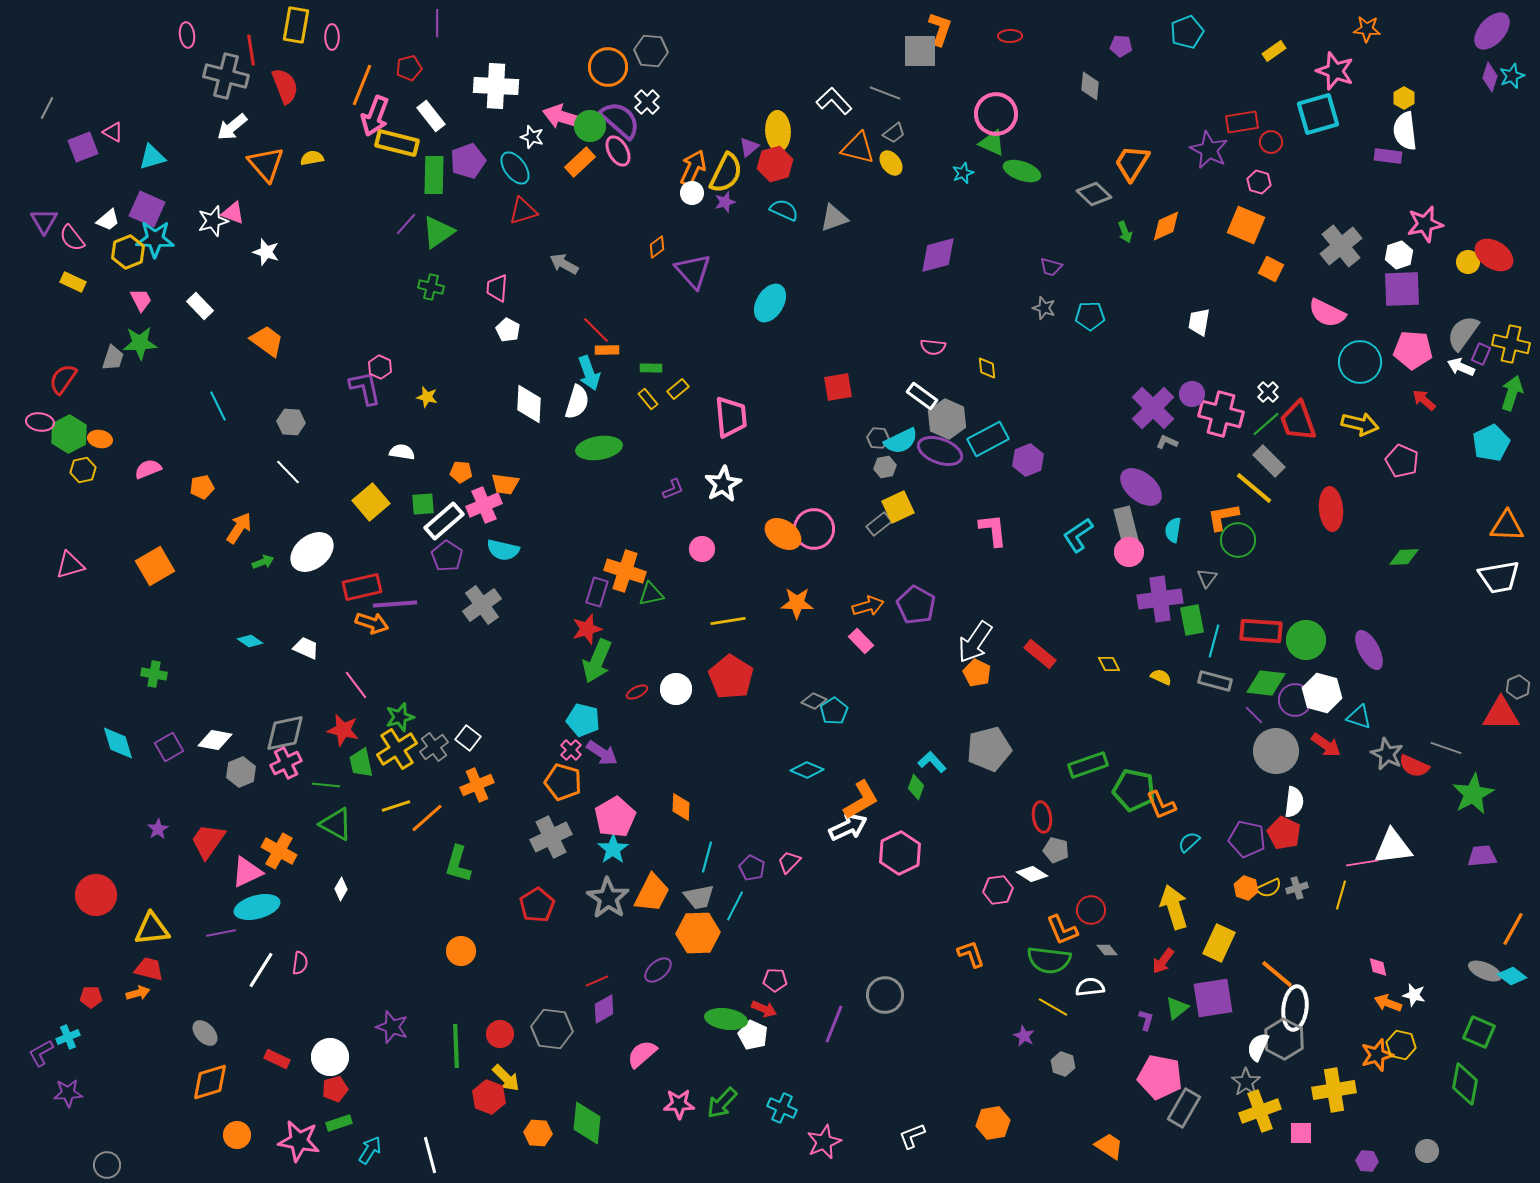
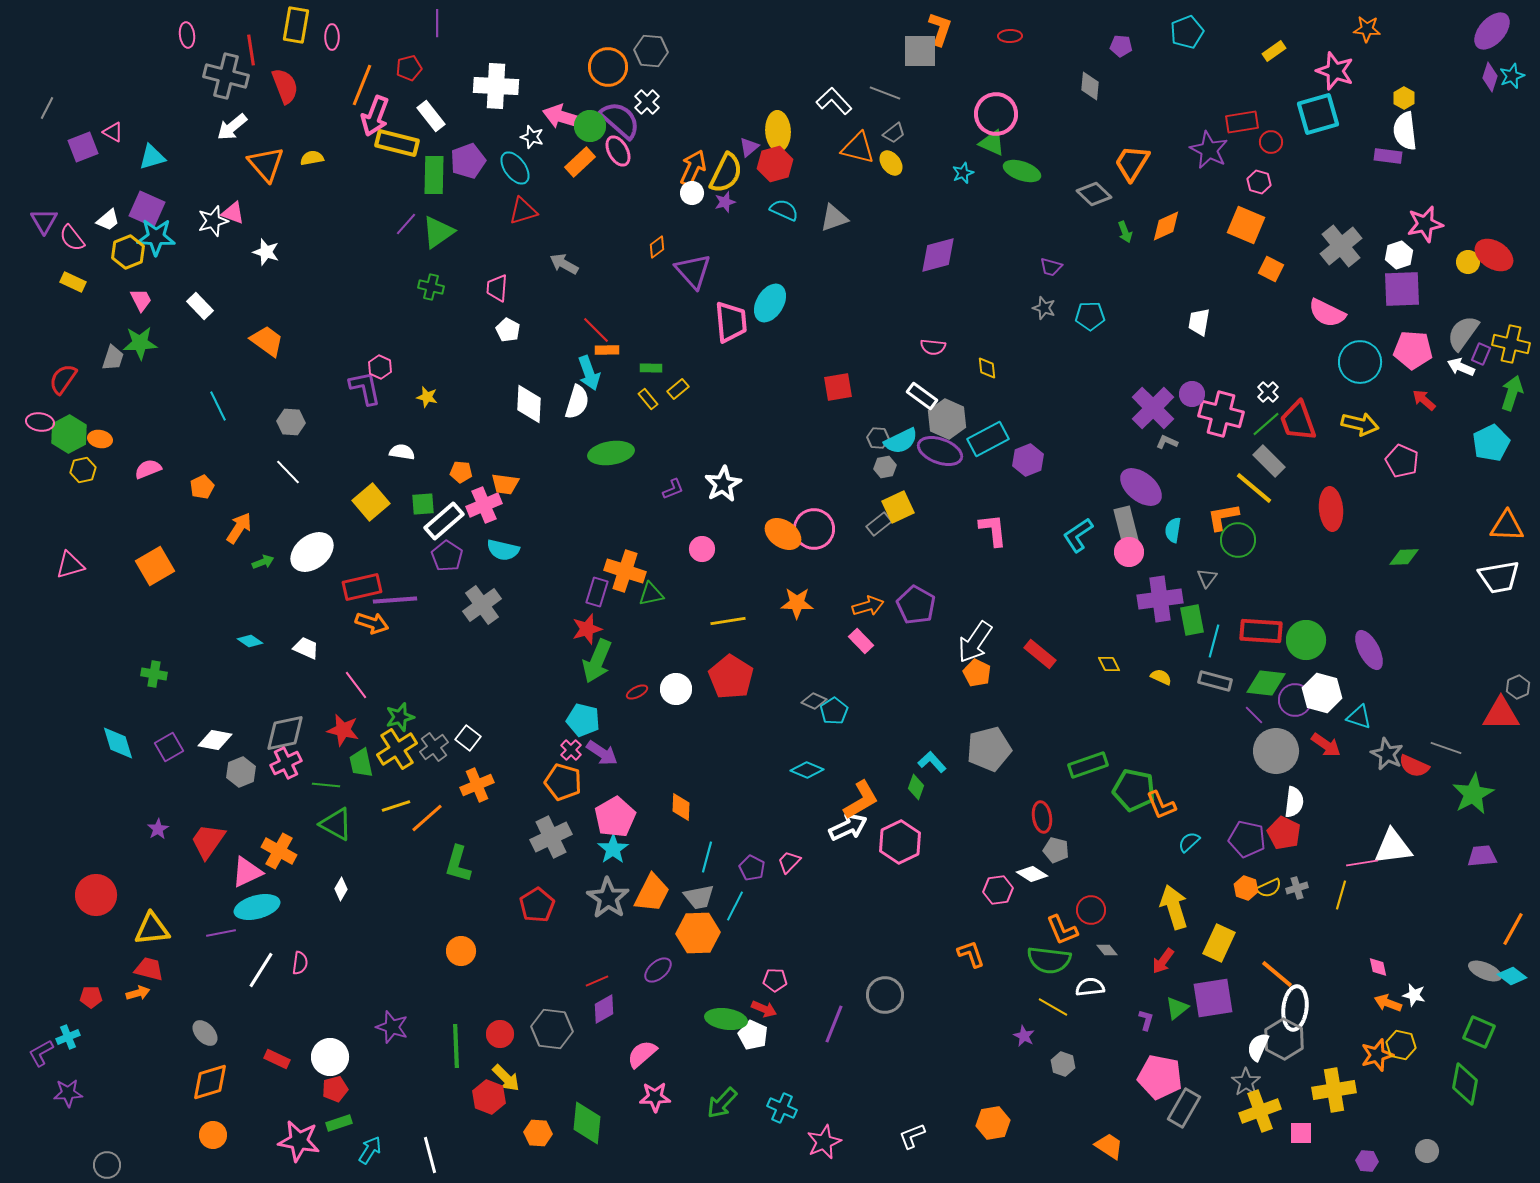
cyan star at (155, 239): moved 1 px right, 2 px up
pink trapezoid at (731, 417): moved 95 px up
green ellipse at (599, 448): moved 12 px right, 5 px down
orange pentagon at (202, 487): rotated 15 degrees counterclockwise
purple line at (395, 604): moved 4 px up
pink hexagon at (900, 853): moved 11 px up
pink star at (679, 1104): moved 24 px left, 7 px up
orange circle at (237, 1135): moved 24 px left
